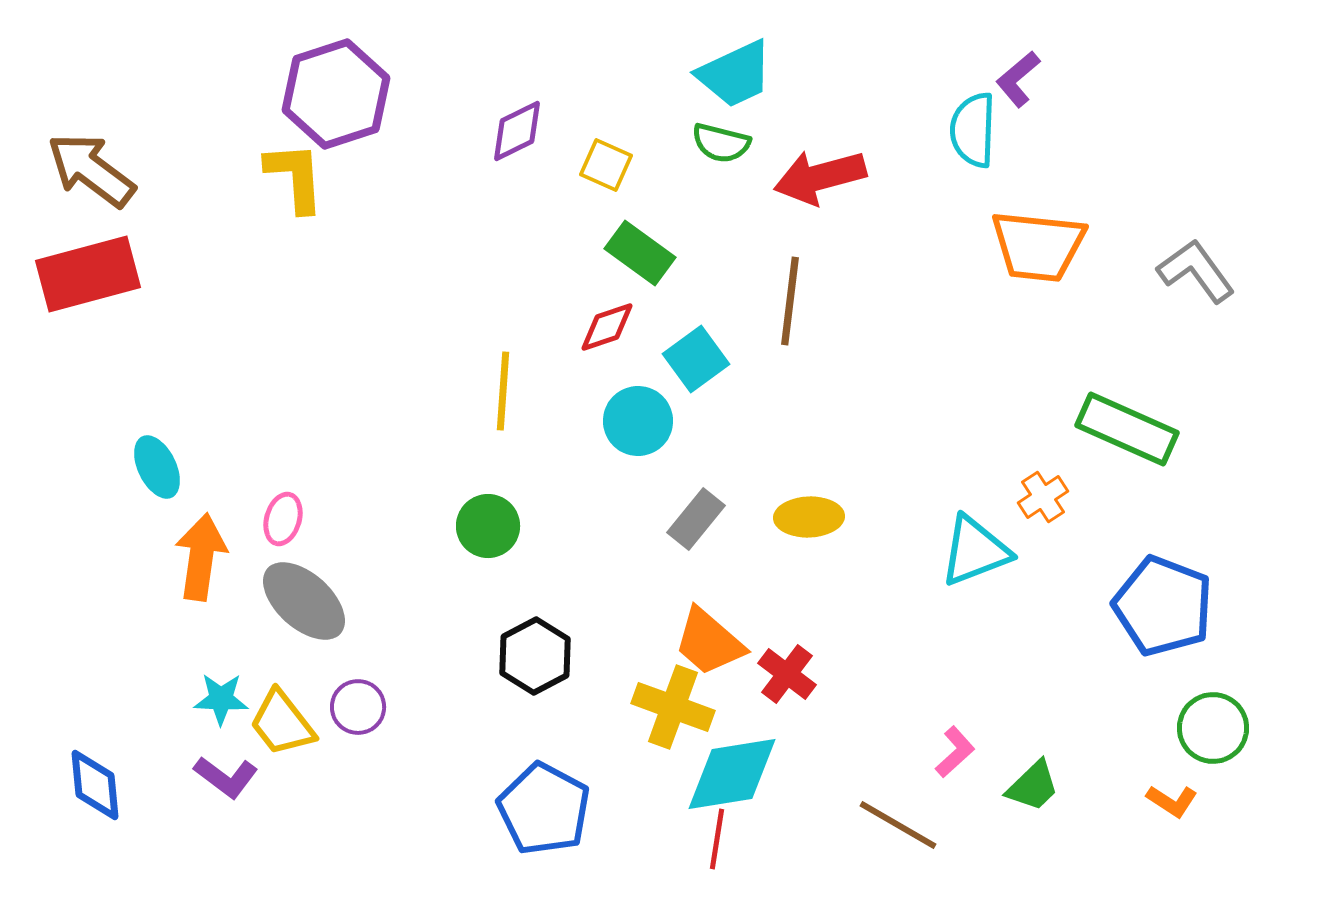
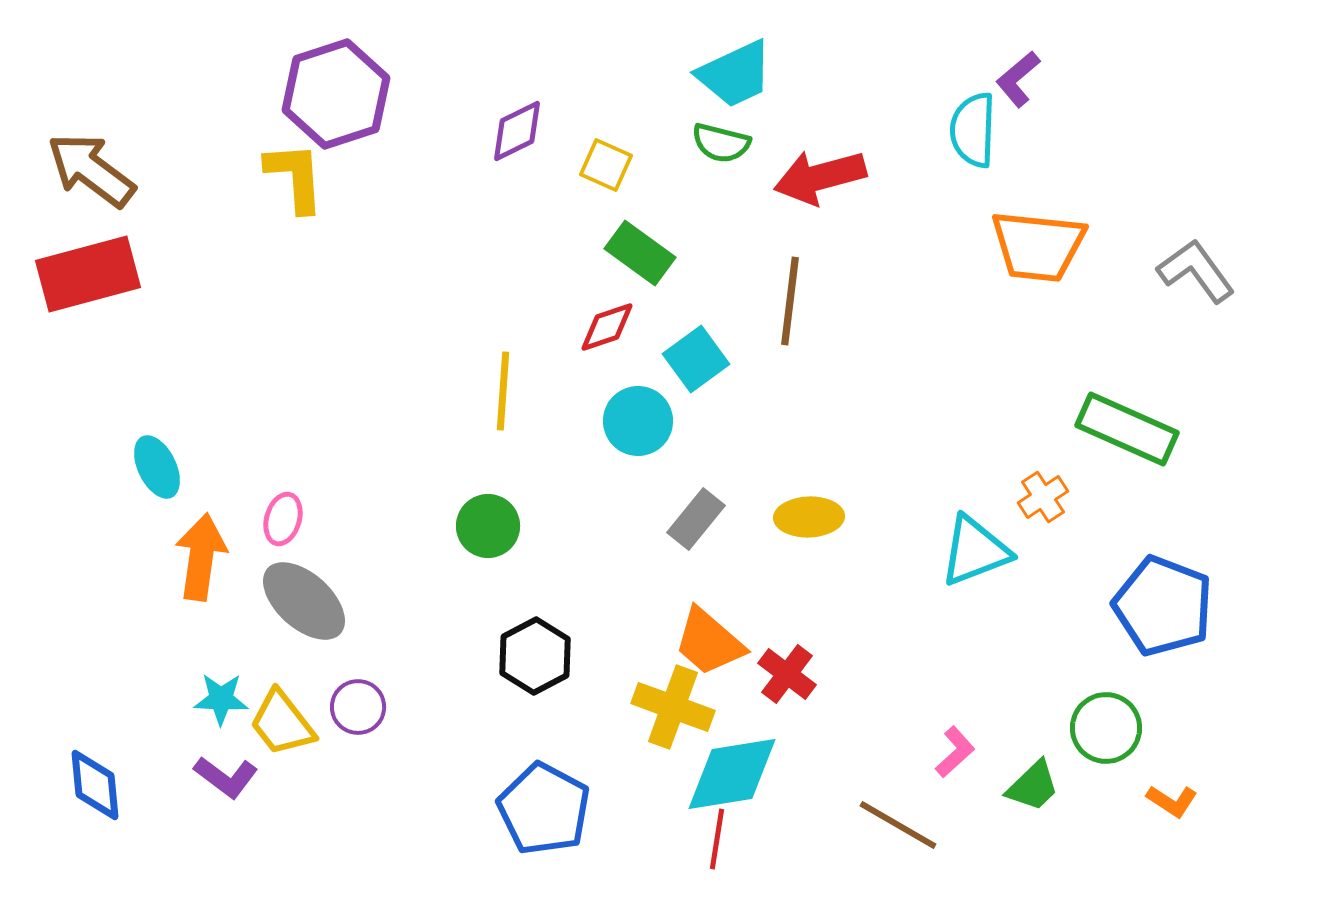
green circle at (1213, 728): moved 107 px left
